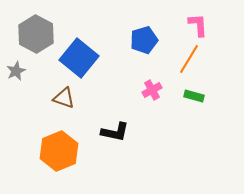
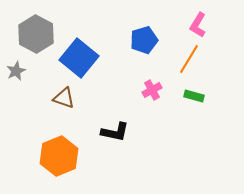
pink L-shape: rotated 145 degrees counterclockwise
orange hexagon: moved 5 px down
